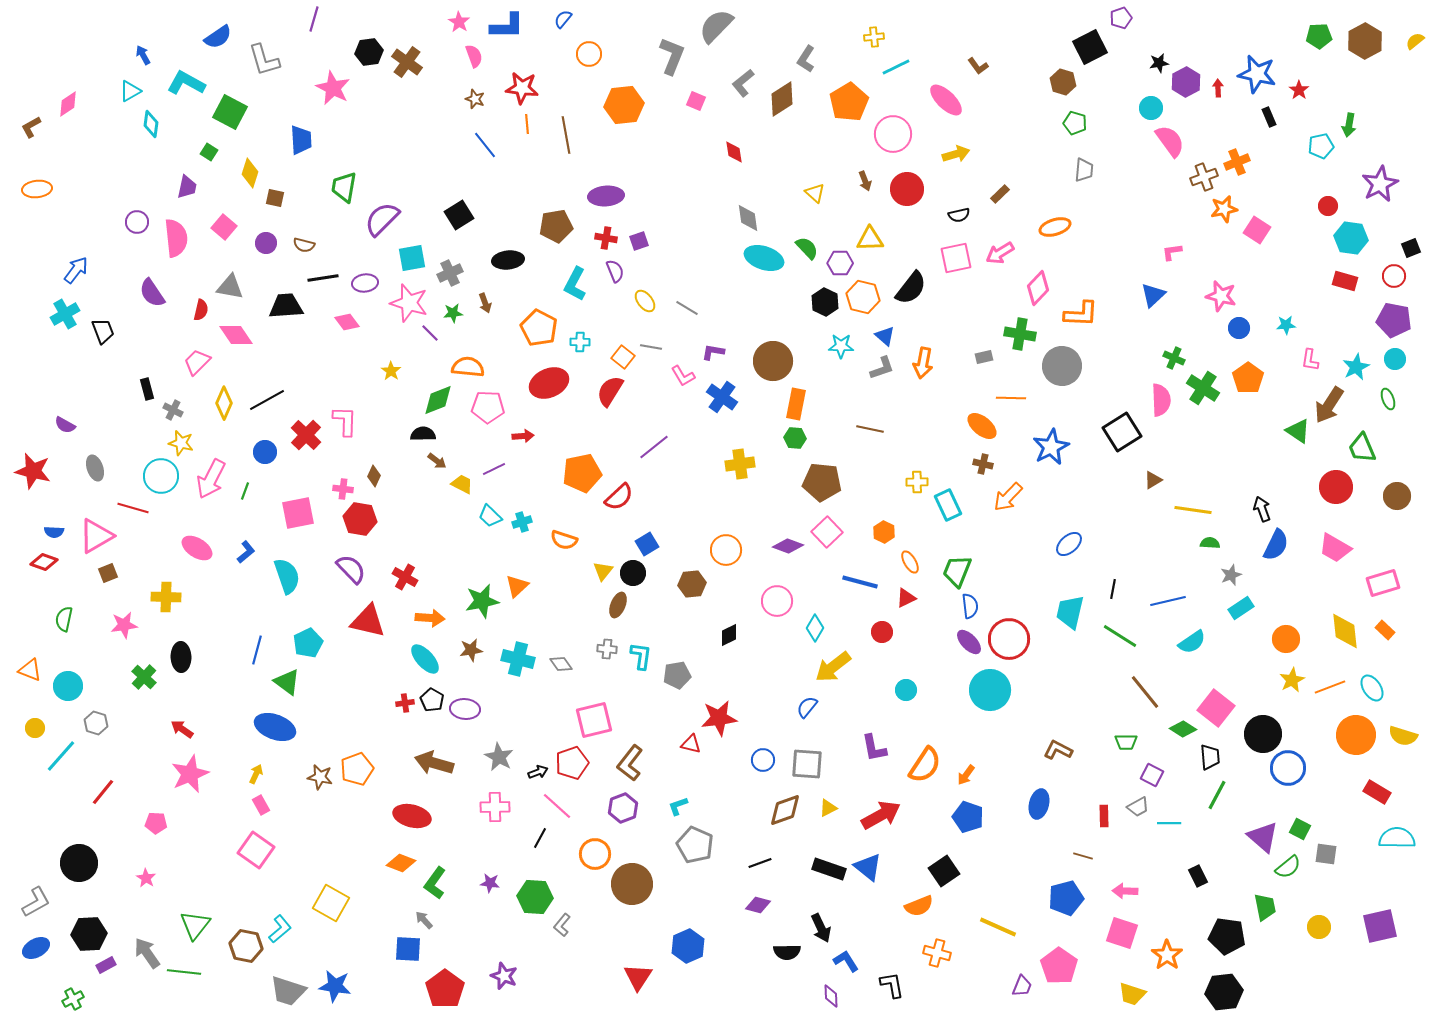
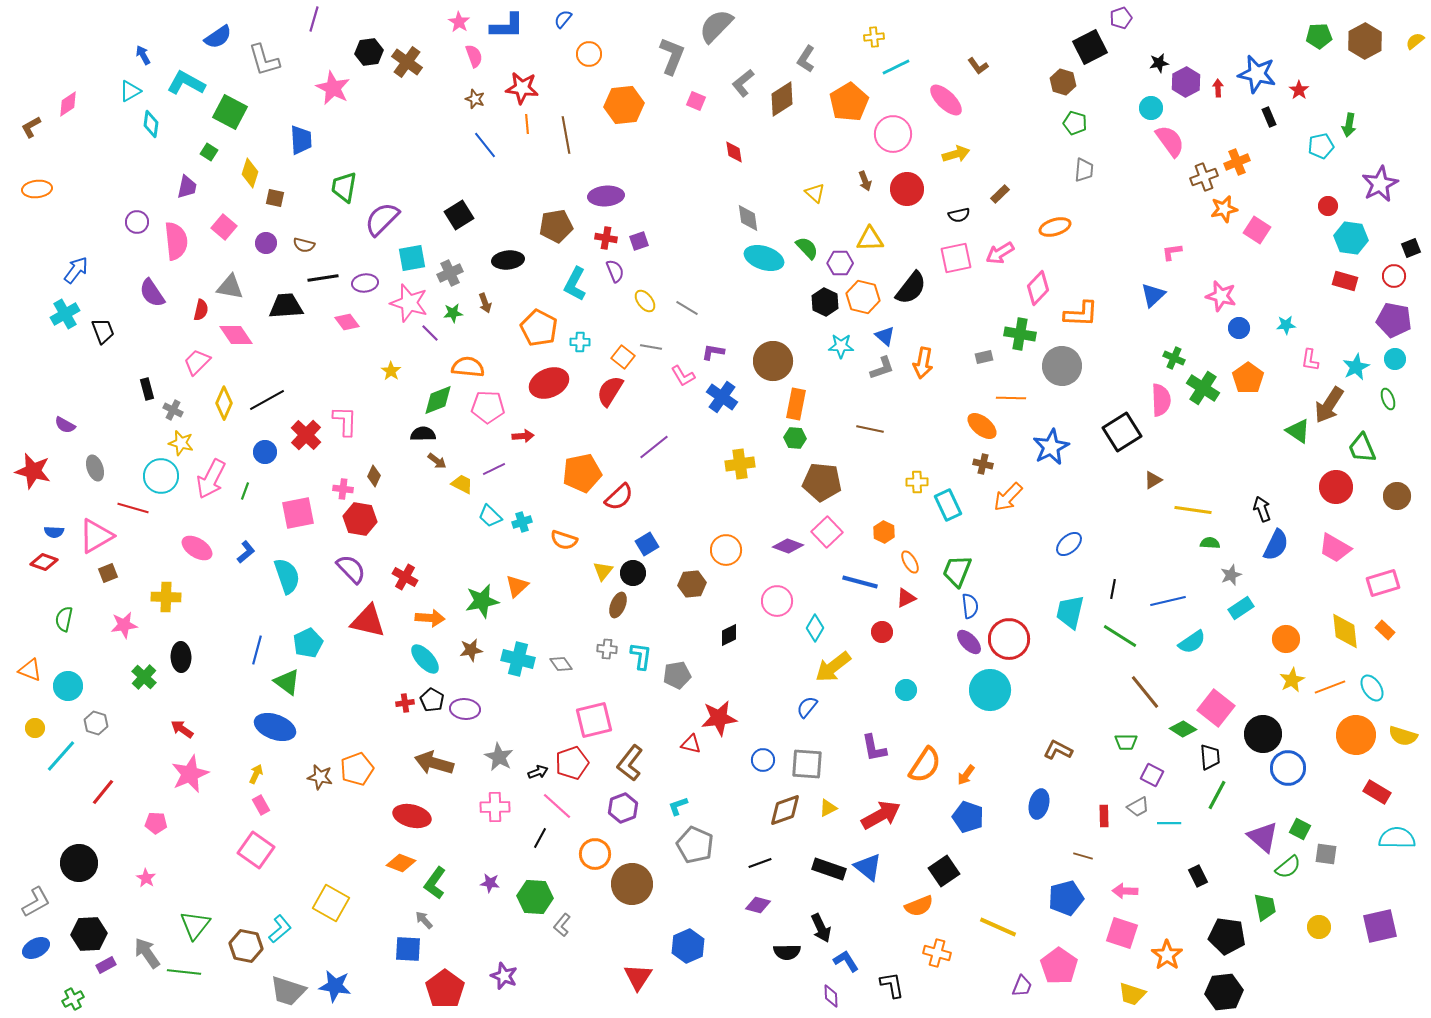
pink semicircle at (176, 238): moved 3 px down
